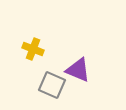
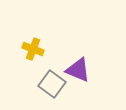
gray square: moved 1 px up; rotated 12 degrees clockwise
